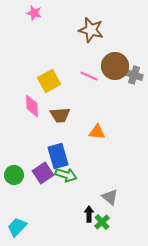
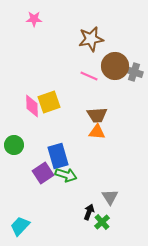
pink star: moved 6 px down; rotated 14 degrees counterclockwise
brown star: moved 9 px down; rotated 25 degrees counterclockwise
gray cross: moved 3 px up
yellow square: moved 21 px down; rotated 10 degrees clockwise
brown trapezoid: moved 37 px right
green circle: moved 30 px up
gray triangle: rotated 18 degrees clockwise
black arrow: moved 2 px up; rotated 21 degrees clockwise
cyan trapezoid: moved 3 px right, 1 px up
